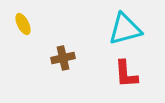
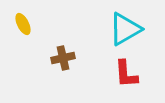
cyan triangle: rotated 15 degrees counterclockwise
